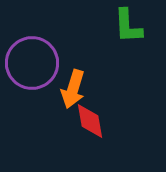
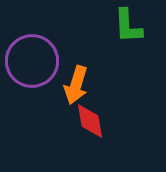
purple circle: moved 2 px up
orange arrow: moved 3 px right, 4 px up
